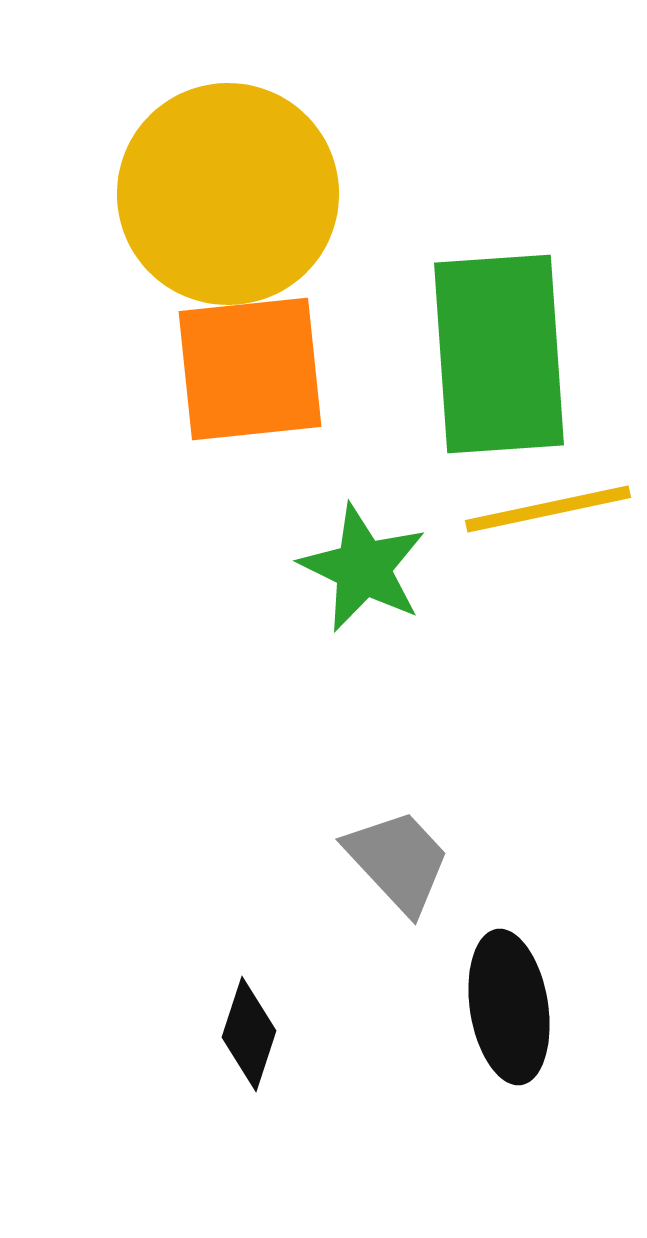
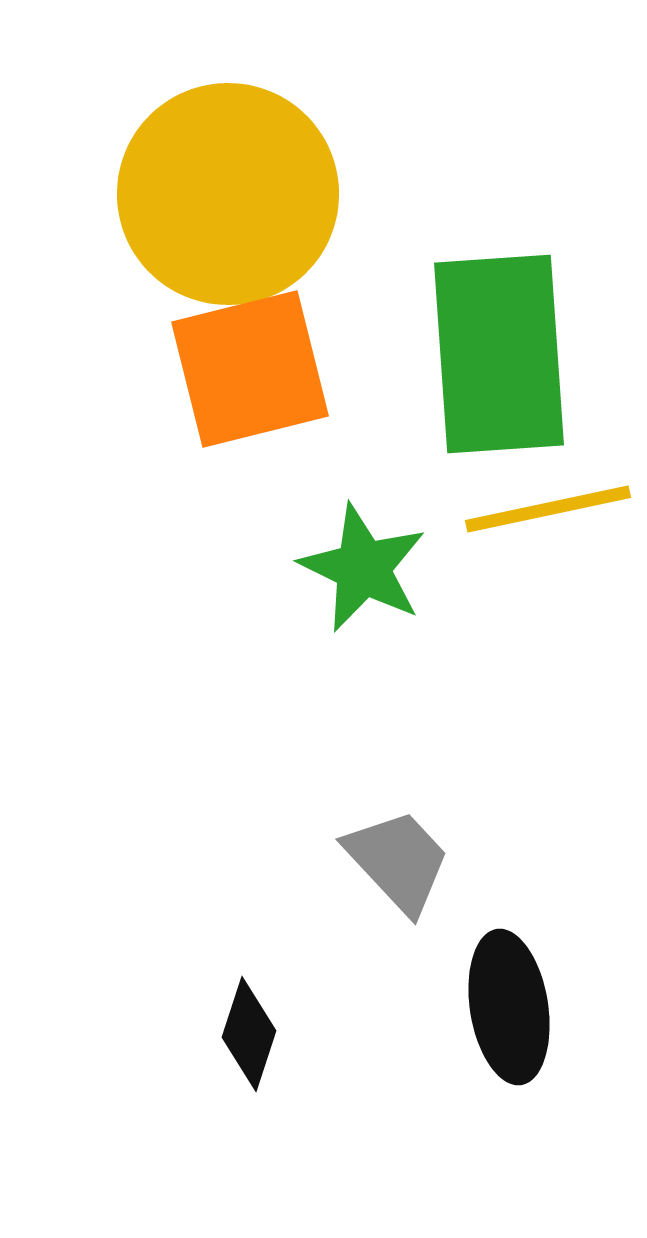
orange square: rotated 8 degrees counterclockwise
